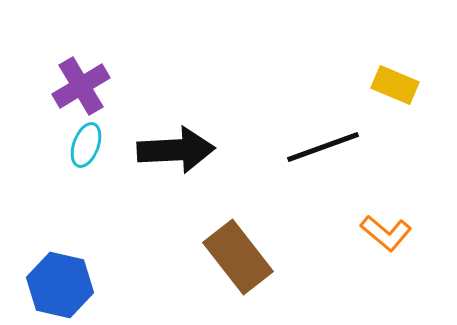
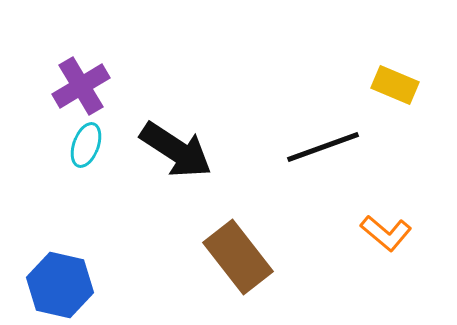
black arrow: rotated 36 degrees clockwise
